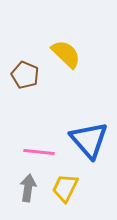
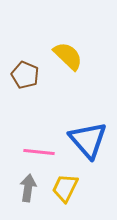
yellow semicircle: moved 2 px right, 2 px down
blue triangle: moved 1 px left
